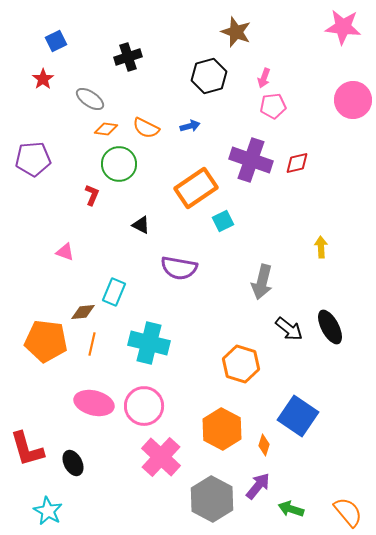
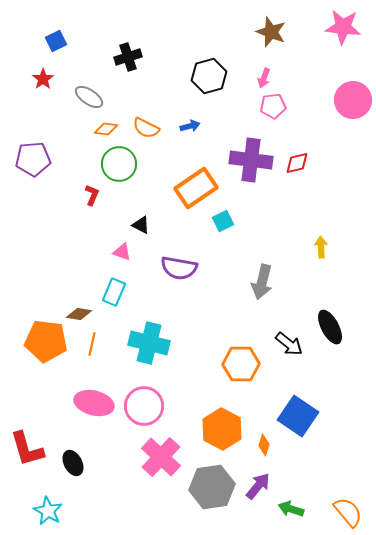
brown star at (236, 32): moved 35 px right
gray ellipse at (90, 99): moved 1 px left, 2 px up
purple cross at (251, 160): rotated 12 degrees counterclockwise
pink triangle at (65, 252): moved 57 px right
brown diamond at (83, 312): moved 4 px left, 2 px down; rotated 15 degrees clockwise
black arrow at (289, 329): moved 15 px down
orange hexagon at (241, 364): rotated 18 degrees counterclockwise
gray hexagon at (212, 499): moved 12 px up; rotated 24 degrees clockwise
